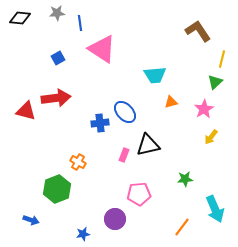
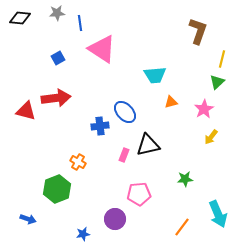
brown L-shape: rotated 52 degrees clockwise
green triangle: moved 2 px right
blue cross: moved 3 px down
cyan arrow: moved 3 px right, 5 px down
blue arrow: moved 3 px left, 1 px up
